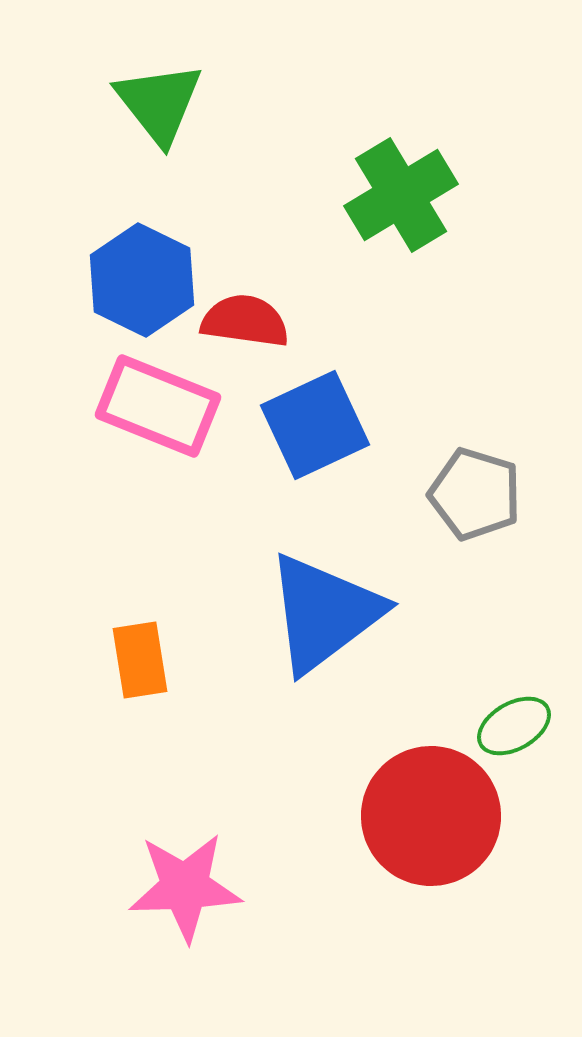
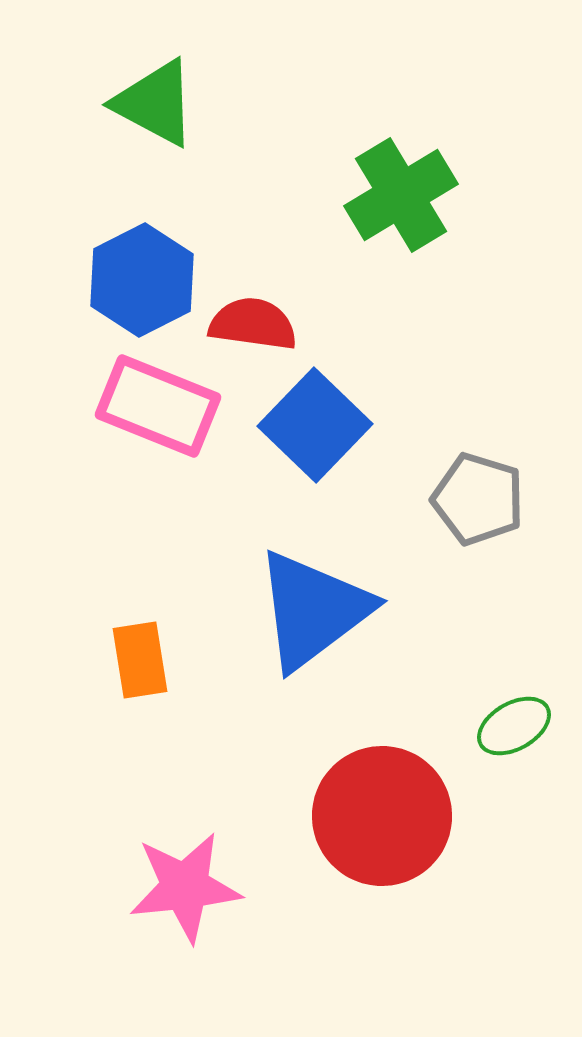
green triangle: moved 4 px left; rotated 24 degrees counterclockwise
blue hexagon: rotated 7 degrees clockwise
red semicircle: moved 8 px right, 3 px down
blue square: rotated 21 degrees counterclockwise
gray pentagon: moved 3 px right, 5 px down
blue triangle: moved 11 px left, 3 px up
red circle: moved 49 px left
pink star: rotated 4 degrees counterclockwise
